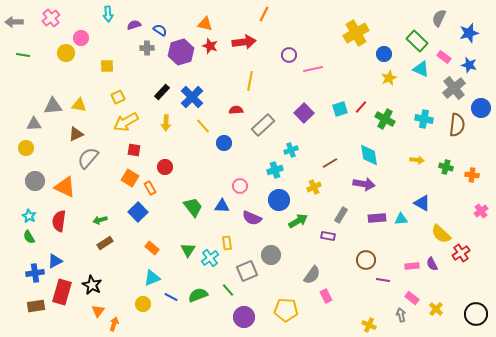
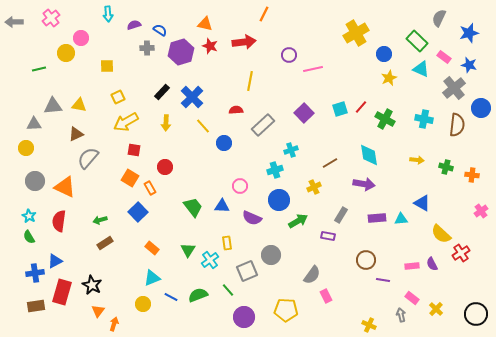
green line at (23, 55): moved 16 px right, 14 px down; rotated 24 degrees counterclockwise
cyan cross at (210, 258): moved 2 px down
